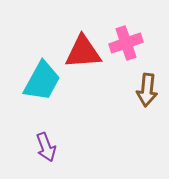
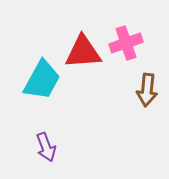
cyan trapezoid: moved 1 px up
